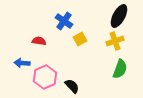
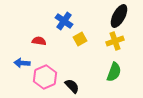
green semicircle: moved 6 px left, 3 px down
